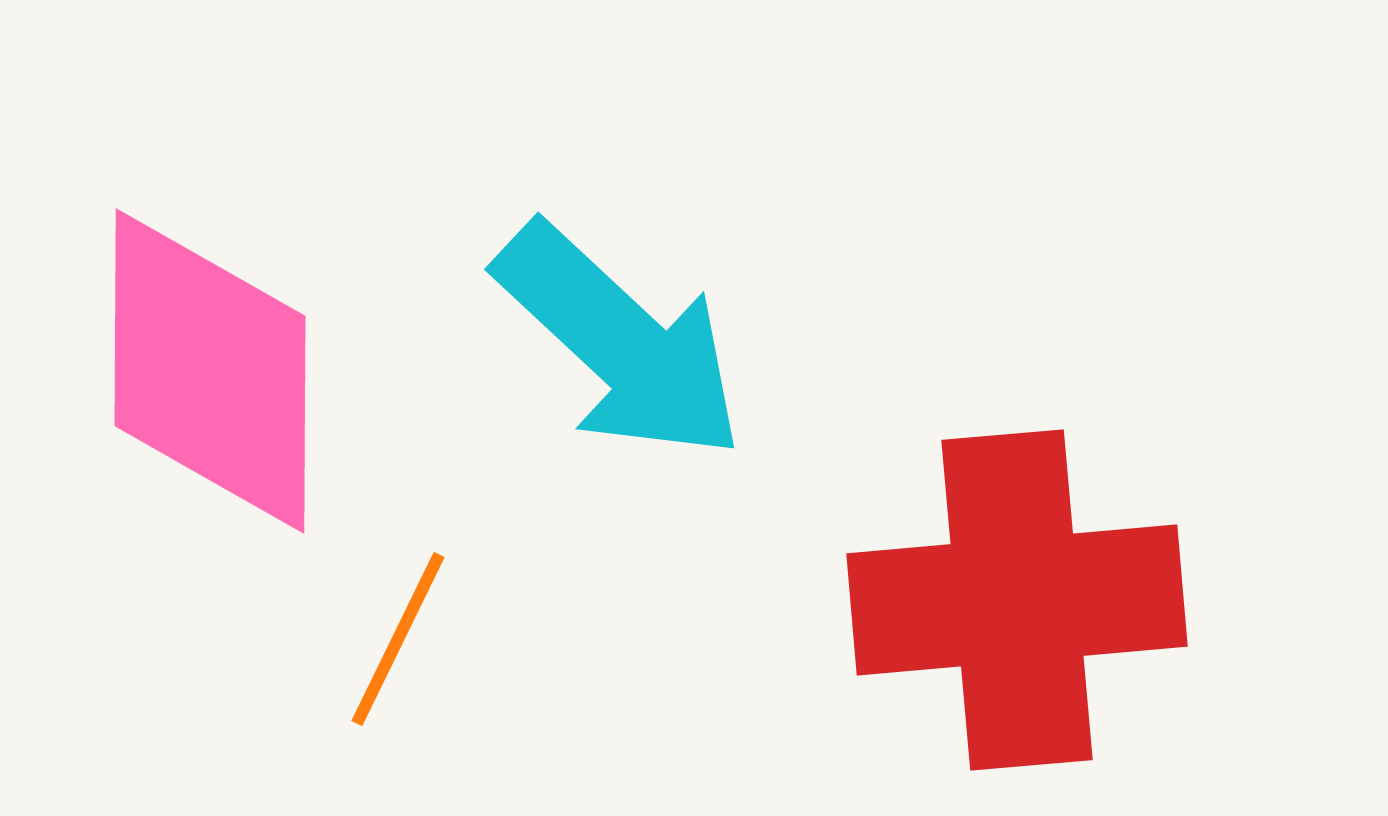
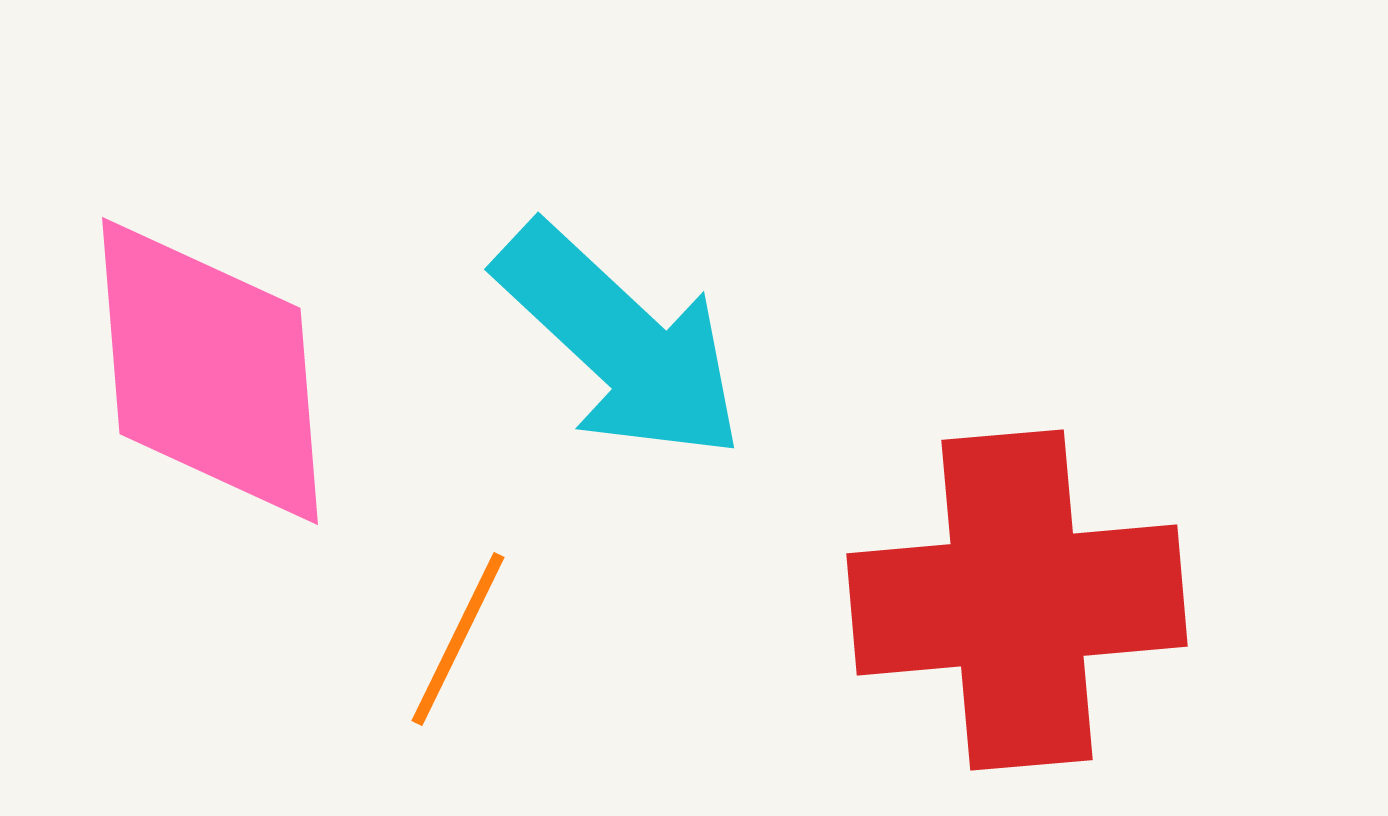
pink diamond: rotated 5 degrees counterclockwise
orange line: moved 60 px right
